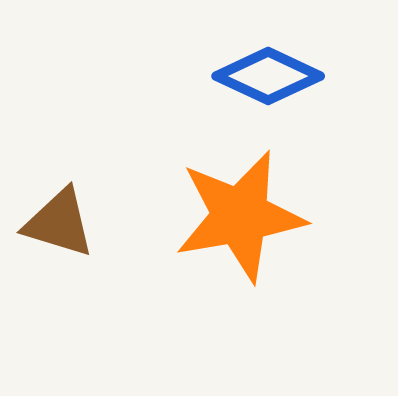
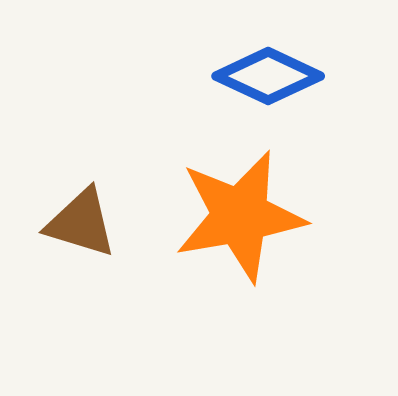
brown triangle: moved 22 px right
